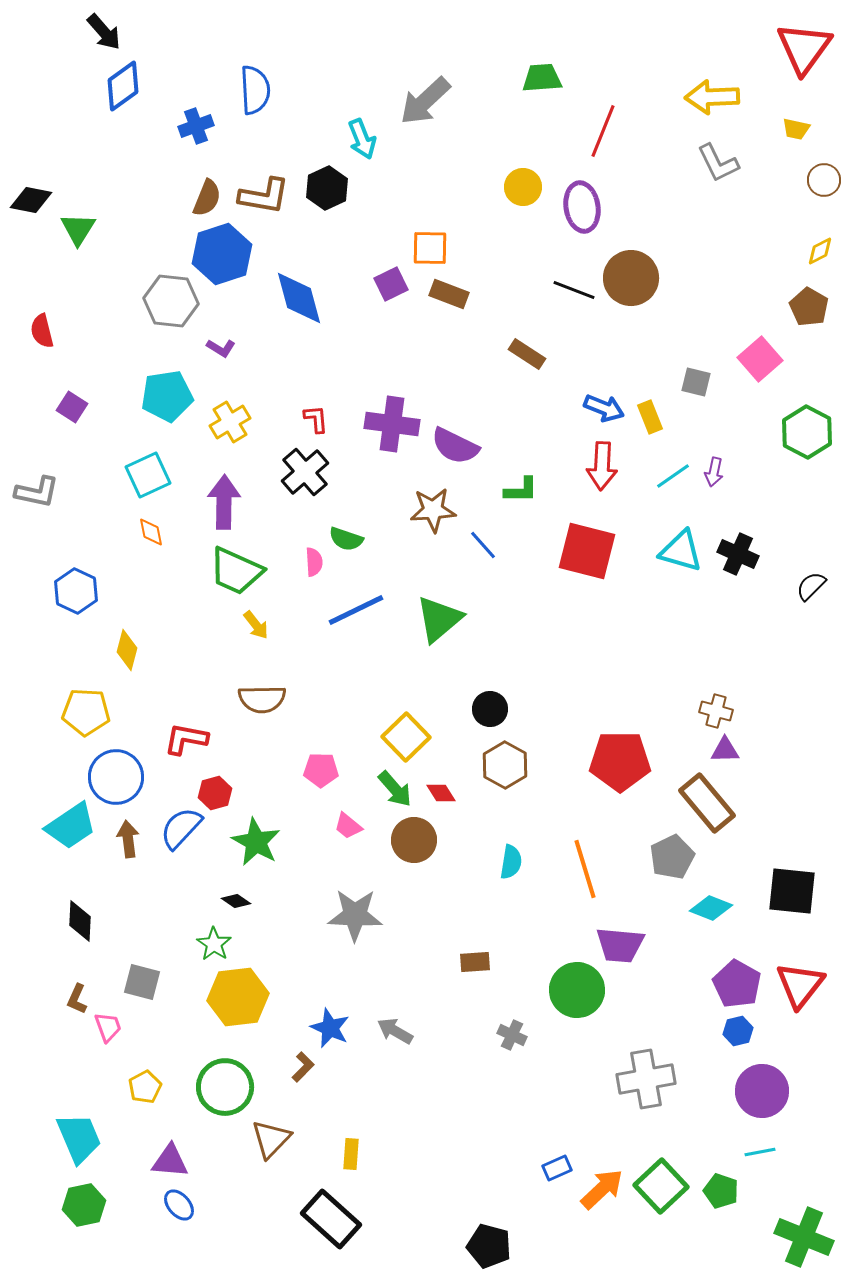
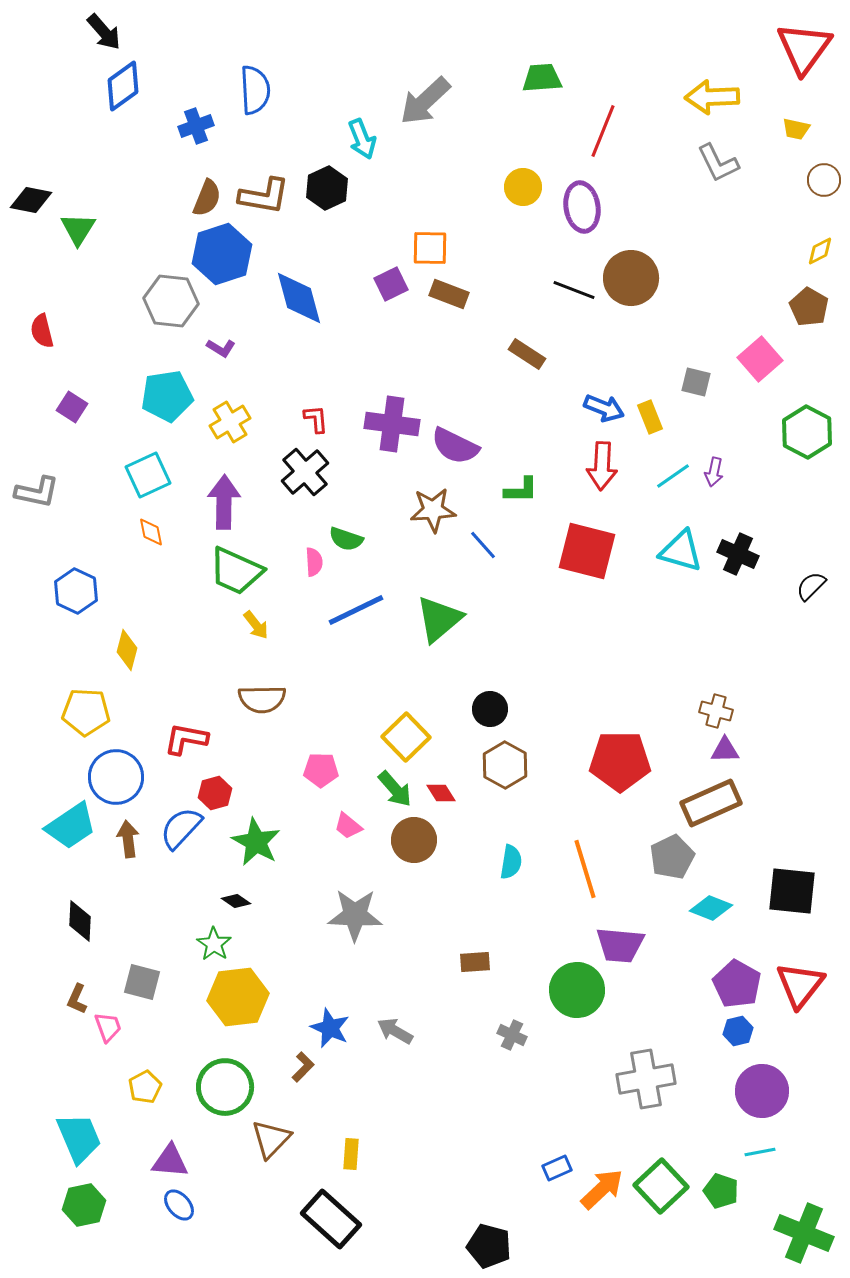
brown rectangle at (707, 803): moved 4 px right; rotated 74 degrees counterclockwise
green cross at (804, 1237): moved 4 px up
